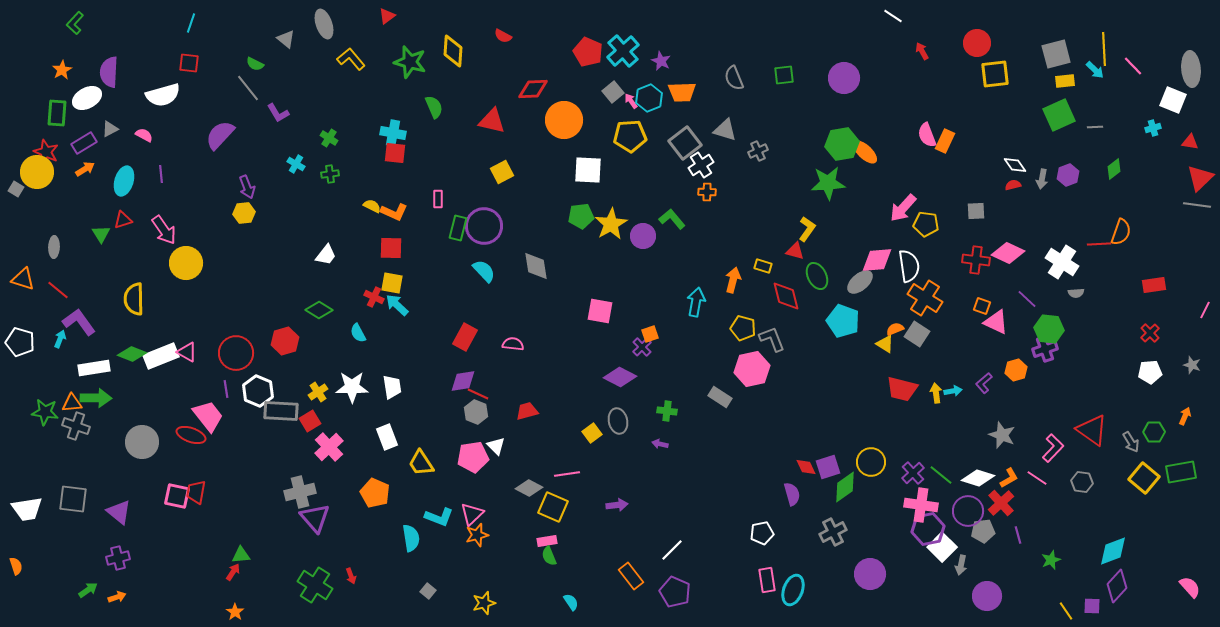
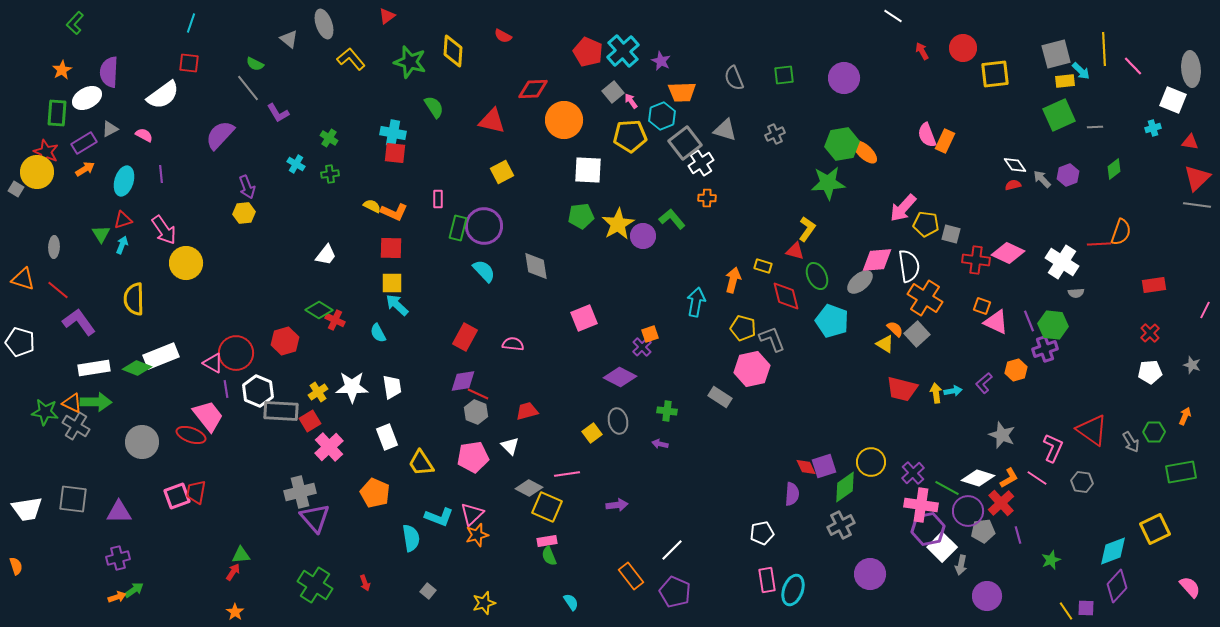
gray triangle at (286, 39): moved 3 px right
red circle at (977, 43): moved 14 px left, 5 px down
cyan arrow at (1095, 70): moved 14 px left, 1 px down
white semicircle at (163, 95): rotated 20 degrees counterclockwise
cyan hexagon at (649, 98): moved 13 px right, 18 px down
green semicircle at (434, 107): rotated 10 degrees counterclockwise
gray cross at (758, 151): moved 17 px right, 17 px up
white cross at (701, 165): moved 2 px up
red triangle at (1200, 178): moved 3 px left
gray arrow at (1042, 179): rotated 126 degrees clockwise
orange cross at (707, 192): moved 6 px down
gray square at (976, 211): moved 25 px left, 23 px down; rotated 18 degrees clockwise
yellow star at (611, 224): moved 7 px right
yellow square at (392, 283): rotated 10 degrees counterclockwise
red cross at (374, 297): moved 39 px left, 23 px down
purple line at (1027, 299): moved 2 px right, 22 px down; rotated 25 degrees clockwise
pink square at (600, 311): moved 16 px left, 7 px down; rotated 32 degrees counterclockwise
cyan pentagon at (843, 321): moved 11 px left
orange semicircle at (895, 329): rotated 66 degrees clockwise
green hexagon at (1049, 329): moved 4 px right, 4 px up
cyan semicircle at (358, 333): moved 20 px right
gray square at (917, 334): rotated 15 degrees clockwise
cyan arrow at (60, 339): moved 62 px right, 94 px up
pink triangle at (187, 352): moved 26 px right, 11 px down
green diamond at (132, 354): moved 5 px right, 14 px down
green arrow at (96, 398): moved 4 px down
orange triangle at (72, 403): rotated 30 degrees clockwise
gray cross at (76, 426): rotated 12 degrees clockwise
white triangle at (496, 446): moved 14 px right
pink L-shape at (1053, 448): rotated 20 degrees counterclockwise
purple square at (828, 467): moved 4 px left, 1 px up
green line at (941, 475): moved 6 px right, 13 px down; rotated 10 degrees counterclockwise
yellow square at (1144, 478): moved 11 px right, 51 px down; rotated 24 degrees clockwise
purple semicircle at (792, 494): rotated 20 degrees clockwise
pink square at (177, 496): rotated 32 degrees counterclockwise
yellow square at (553, 507): moved 6 px left
purple triangle at (119, 512): rotated 40 degrees counterclockwise
gray cross at (833, 532): moved 8 px right, 7 px up
red arrow at (351, 576): moved 14 px right, 7 px down
green arrow at (88, 590): moved 46 px right
purple square at (1092, 606): moved 6 px left, 2 px down
